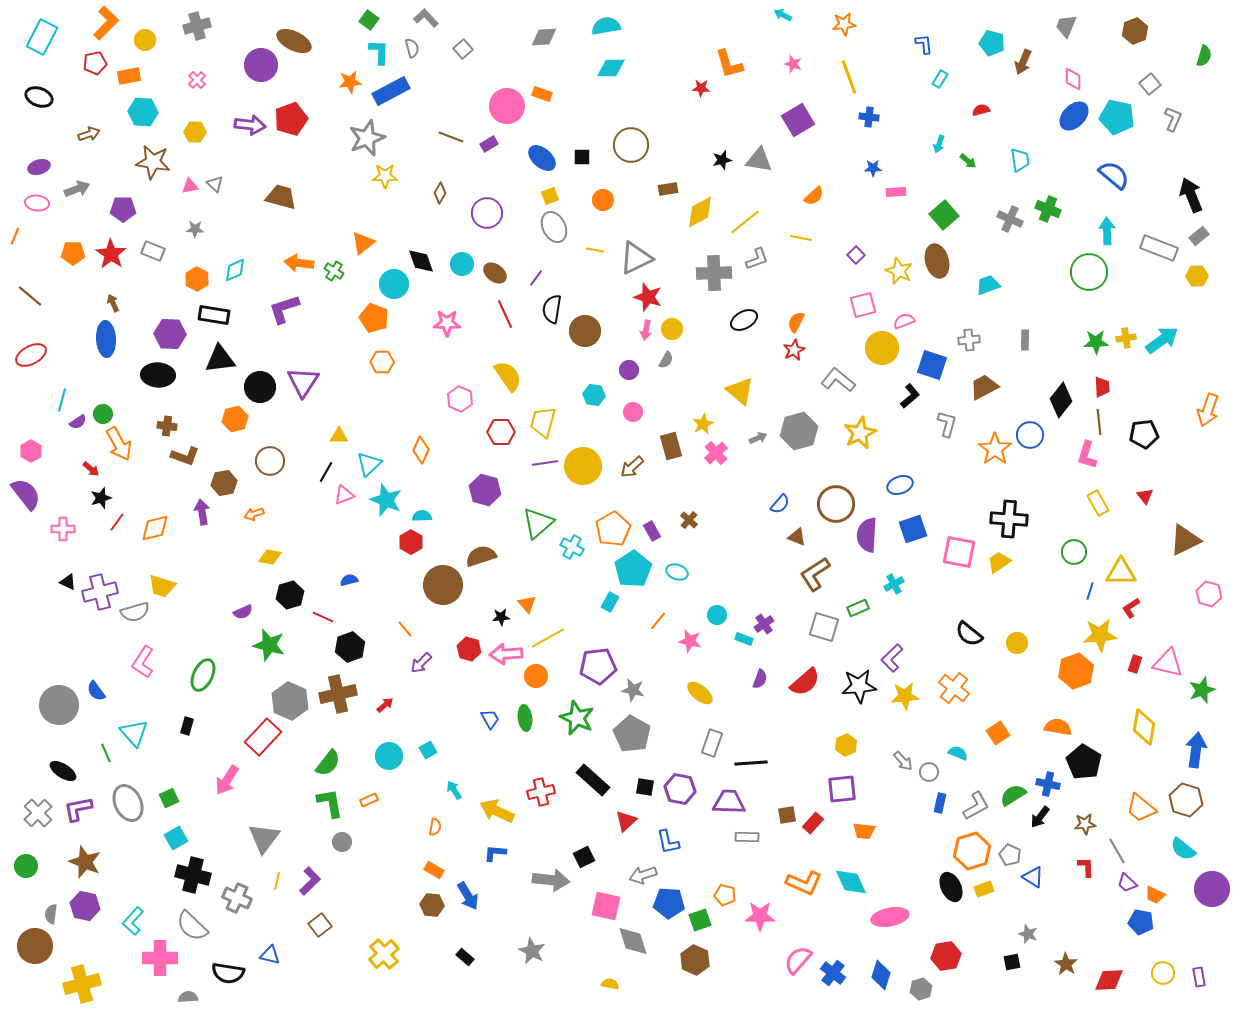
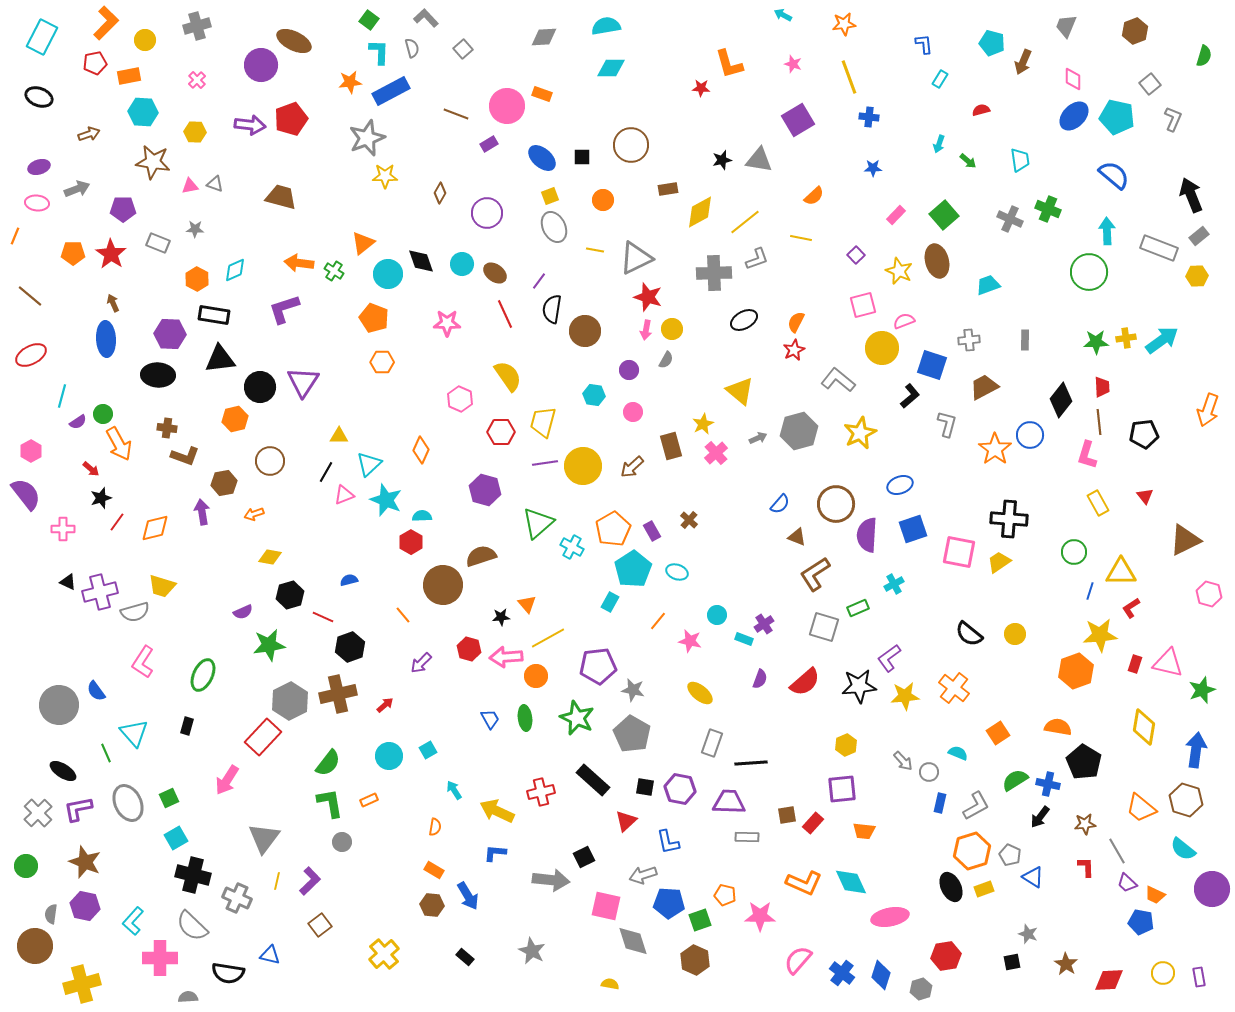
brown line at (451, 137): moved 5 px right, 23 px up
gray triangle at (215, 184): rotated 24 degrees counterclockwise
pink rectangle at (896, 192): moved 23 px down; rotated 42 degrees counterclockwise
gray rectangle at (153, 251): moved 5 px right, 8 px up
purple line at (536, 278): moved 3 px right, 3 px down
cyan circle at (394, 284): moved 6 px left, 10 px up
cyan line at (62, 400): moved 4 px up
brown cross at (167, 426): moved 2 px down
orange line at (405, 629): moved 2 px left, 14 px up
yellow circle at (1017, 643): moved 2 px left, 9 px up
green star at (269, 645): rotated 24 degrees counterclockwise
pink arrow at (506, 654): moved 3 px down
purple L-shape at (892, 658): moved 3 px left; rotated 8 degrees clockwise
gray hexagon at (290, 701): rotated 9 degrees clockwise
green semicircle at (1013, 795): moved 2 px right, 15 px up
blue cross at (833, 973): moved 9 px right
